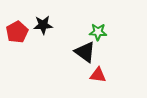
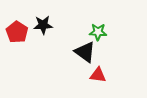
red pentagon: rotated 10 degrees counterclockwise
